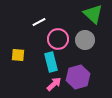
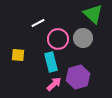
white line: moved 1 px left, 1 px down
gray circle: moved 2 px left, 2 px up
